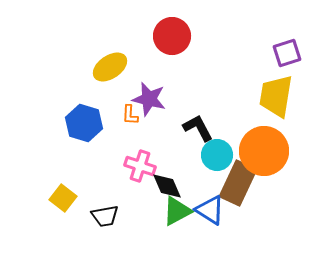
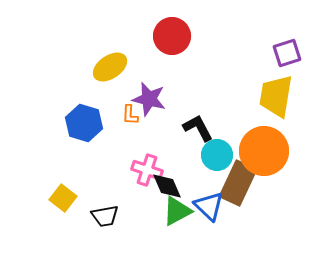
pink cross: moved 7 px right, 4 px down
blue triangle: moved 1 px left, 4 px up; rotated 12 degrees clockwise
